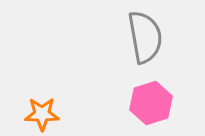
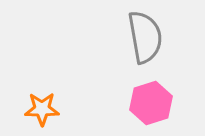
orange star: moved 5 px up
